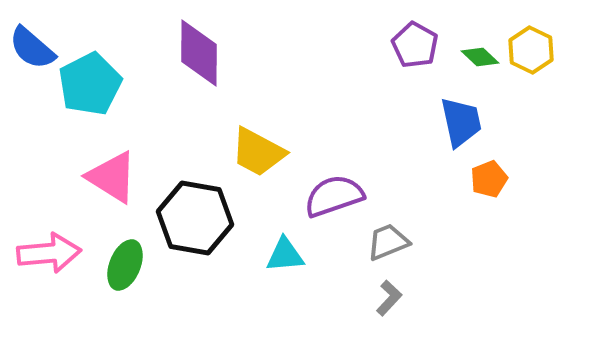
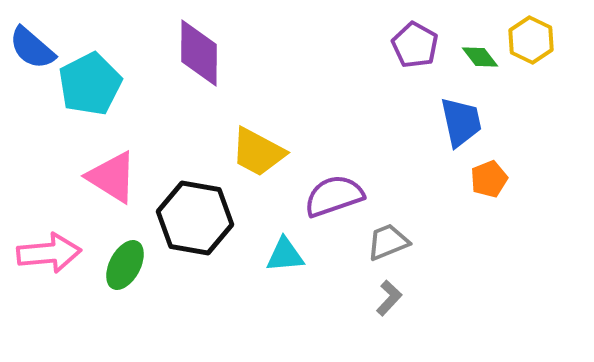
yellow hexagon: moved 10 px up
green diamond: rotated 9 degrees clockwise
green ellipse: rotated 6 degrees clockwise
